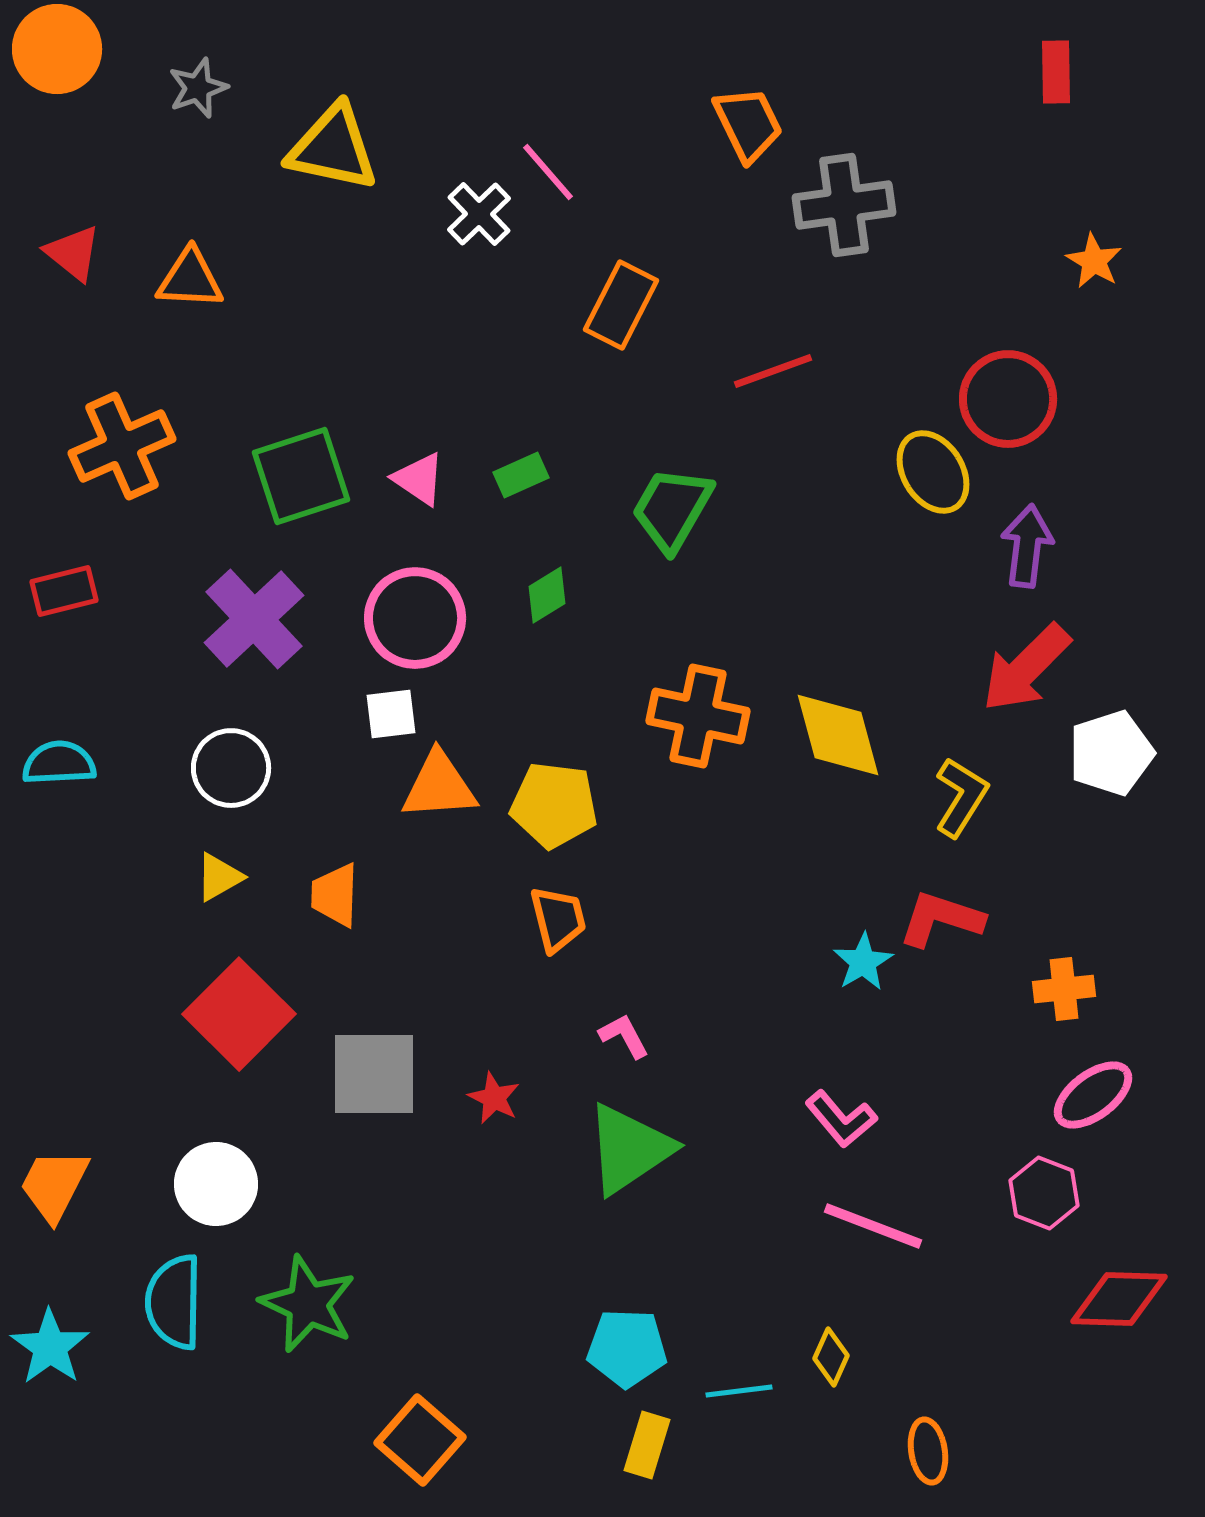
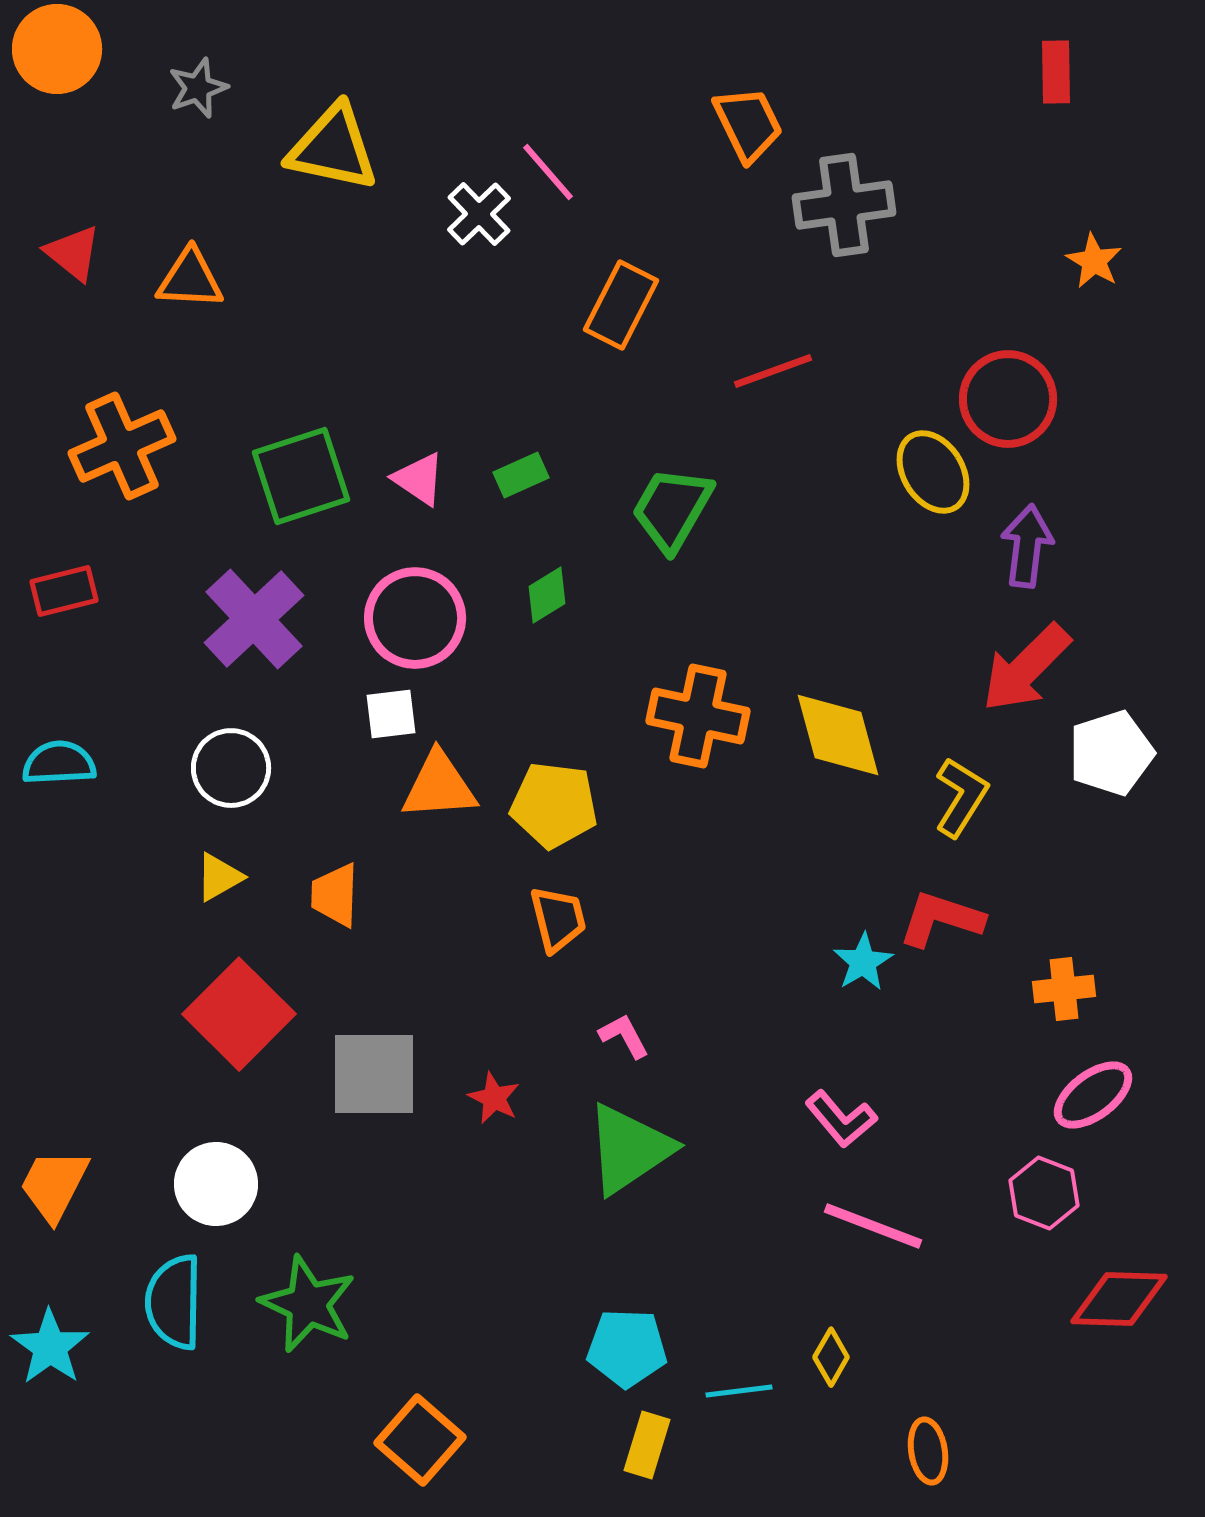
yellow diamond at (831, 1357): rotated 6 degrees clockwise
